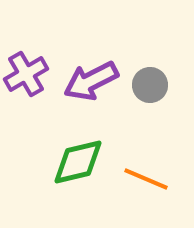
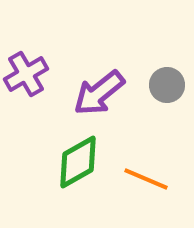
purple arrow: moved 8 px right, 12 px down; rotated 12 degrees counterclockwise
gray circle: moved 17 px right
green diamond: rotated 16 degrees counterclockwise
